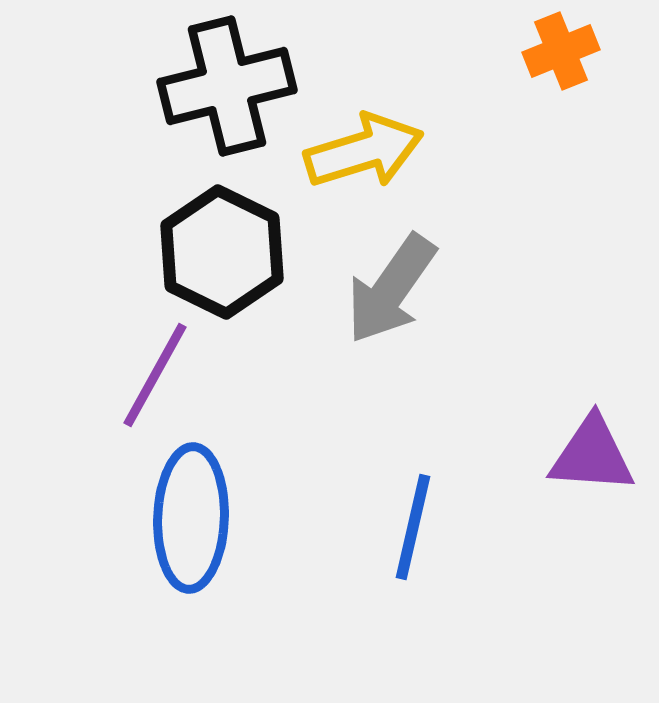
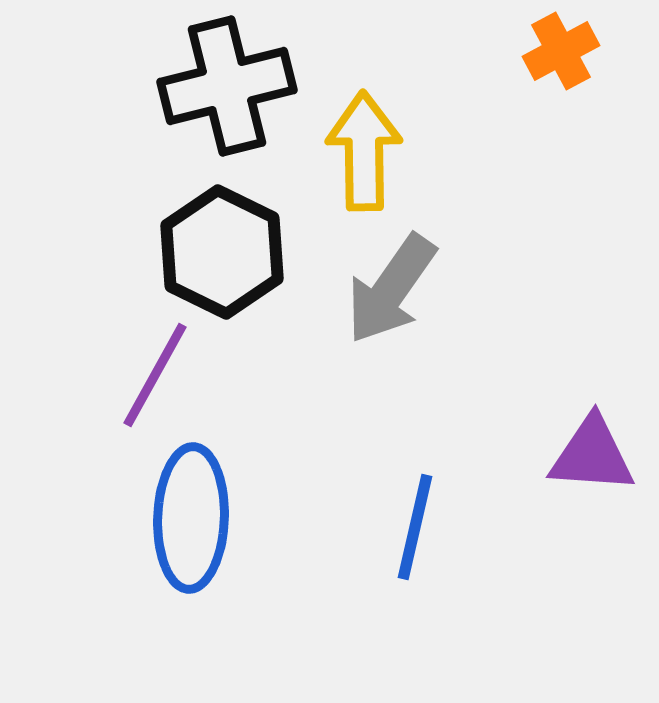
orange cross: rotated 6 degrees counterclockwise
yellow arrow: rotated 74 degrees counterclockwise
blue line: moved 2 px right
